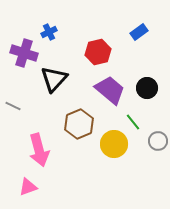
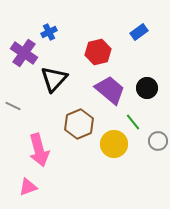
purple cross: rotated 16 degrees clockwise
